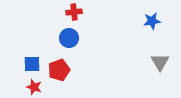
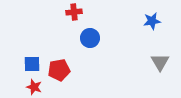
blue circle: moved 21 px right
red pentagon: rotated 10 degrees clockwise
